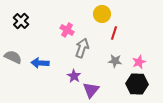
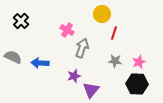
purple star: rotated 24 degrees clockwise
